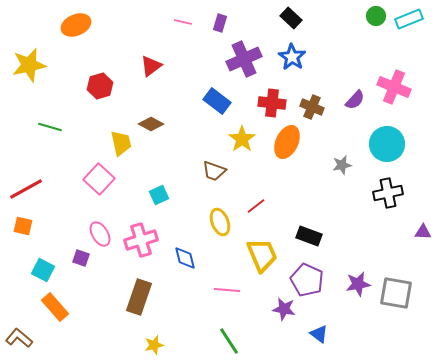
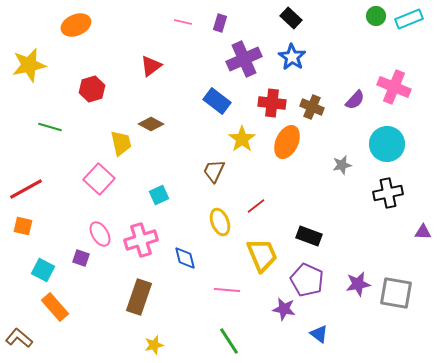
red hexagon at (100, 86): moved 8 px left, 3 px down
brown trapezoid at (214, 171): rotated 95 degrees clockwise
